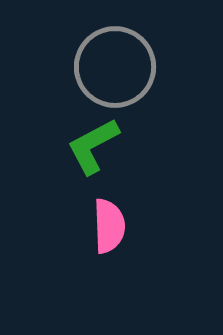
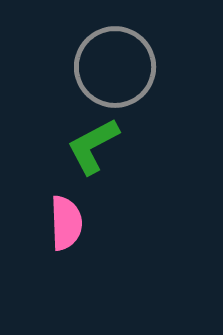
pink semicircle: moved 43 px left, 3 px up
